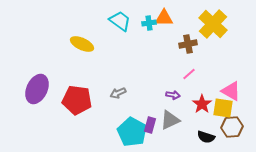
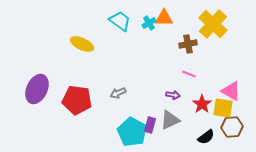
cyan cross: rotated 24 degrees counterclockwise
pink line: rotated 64 degrees clockwise
black semicircle: rotated 54 degrees counterclockwise
